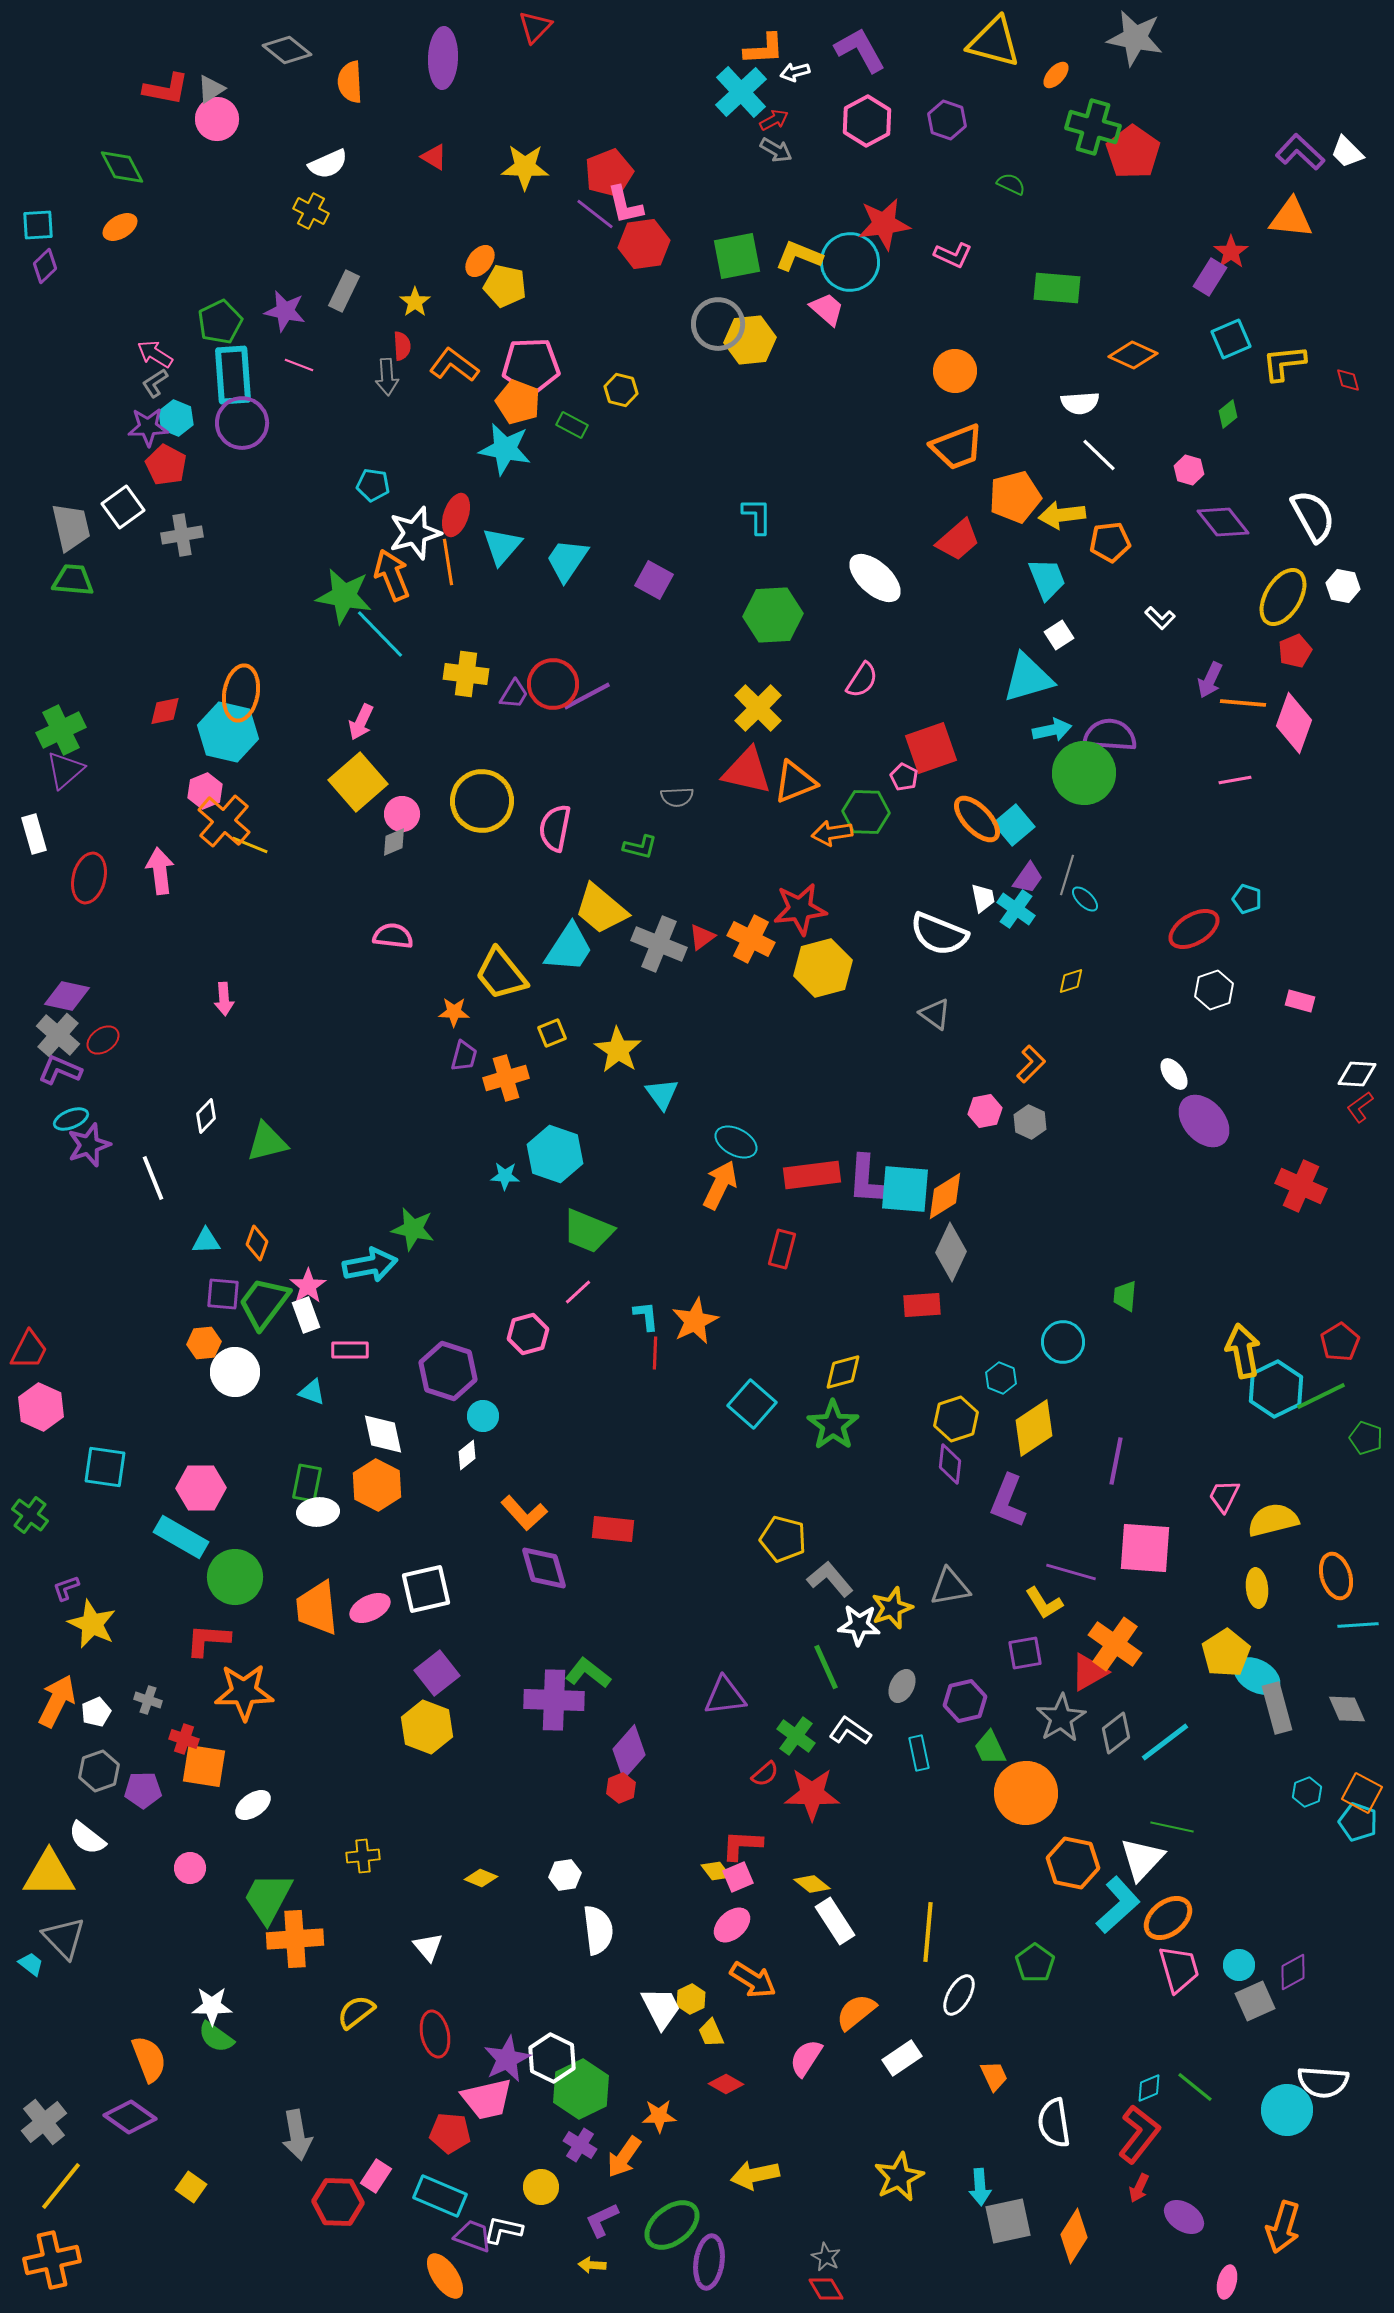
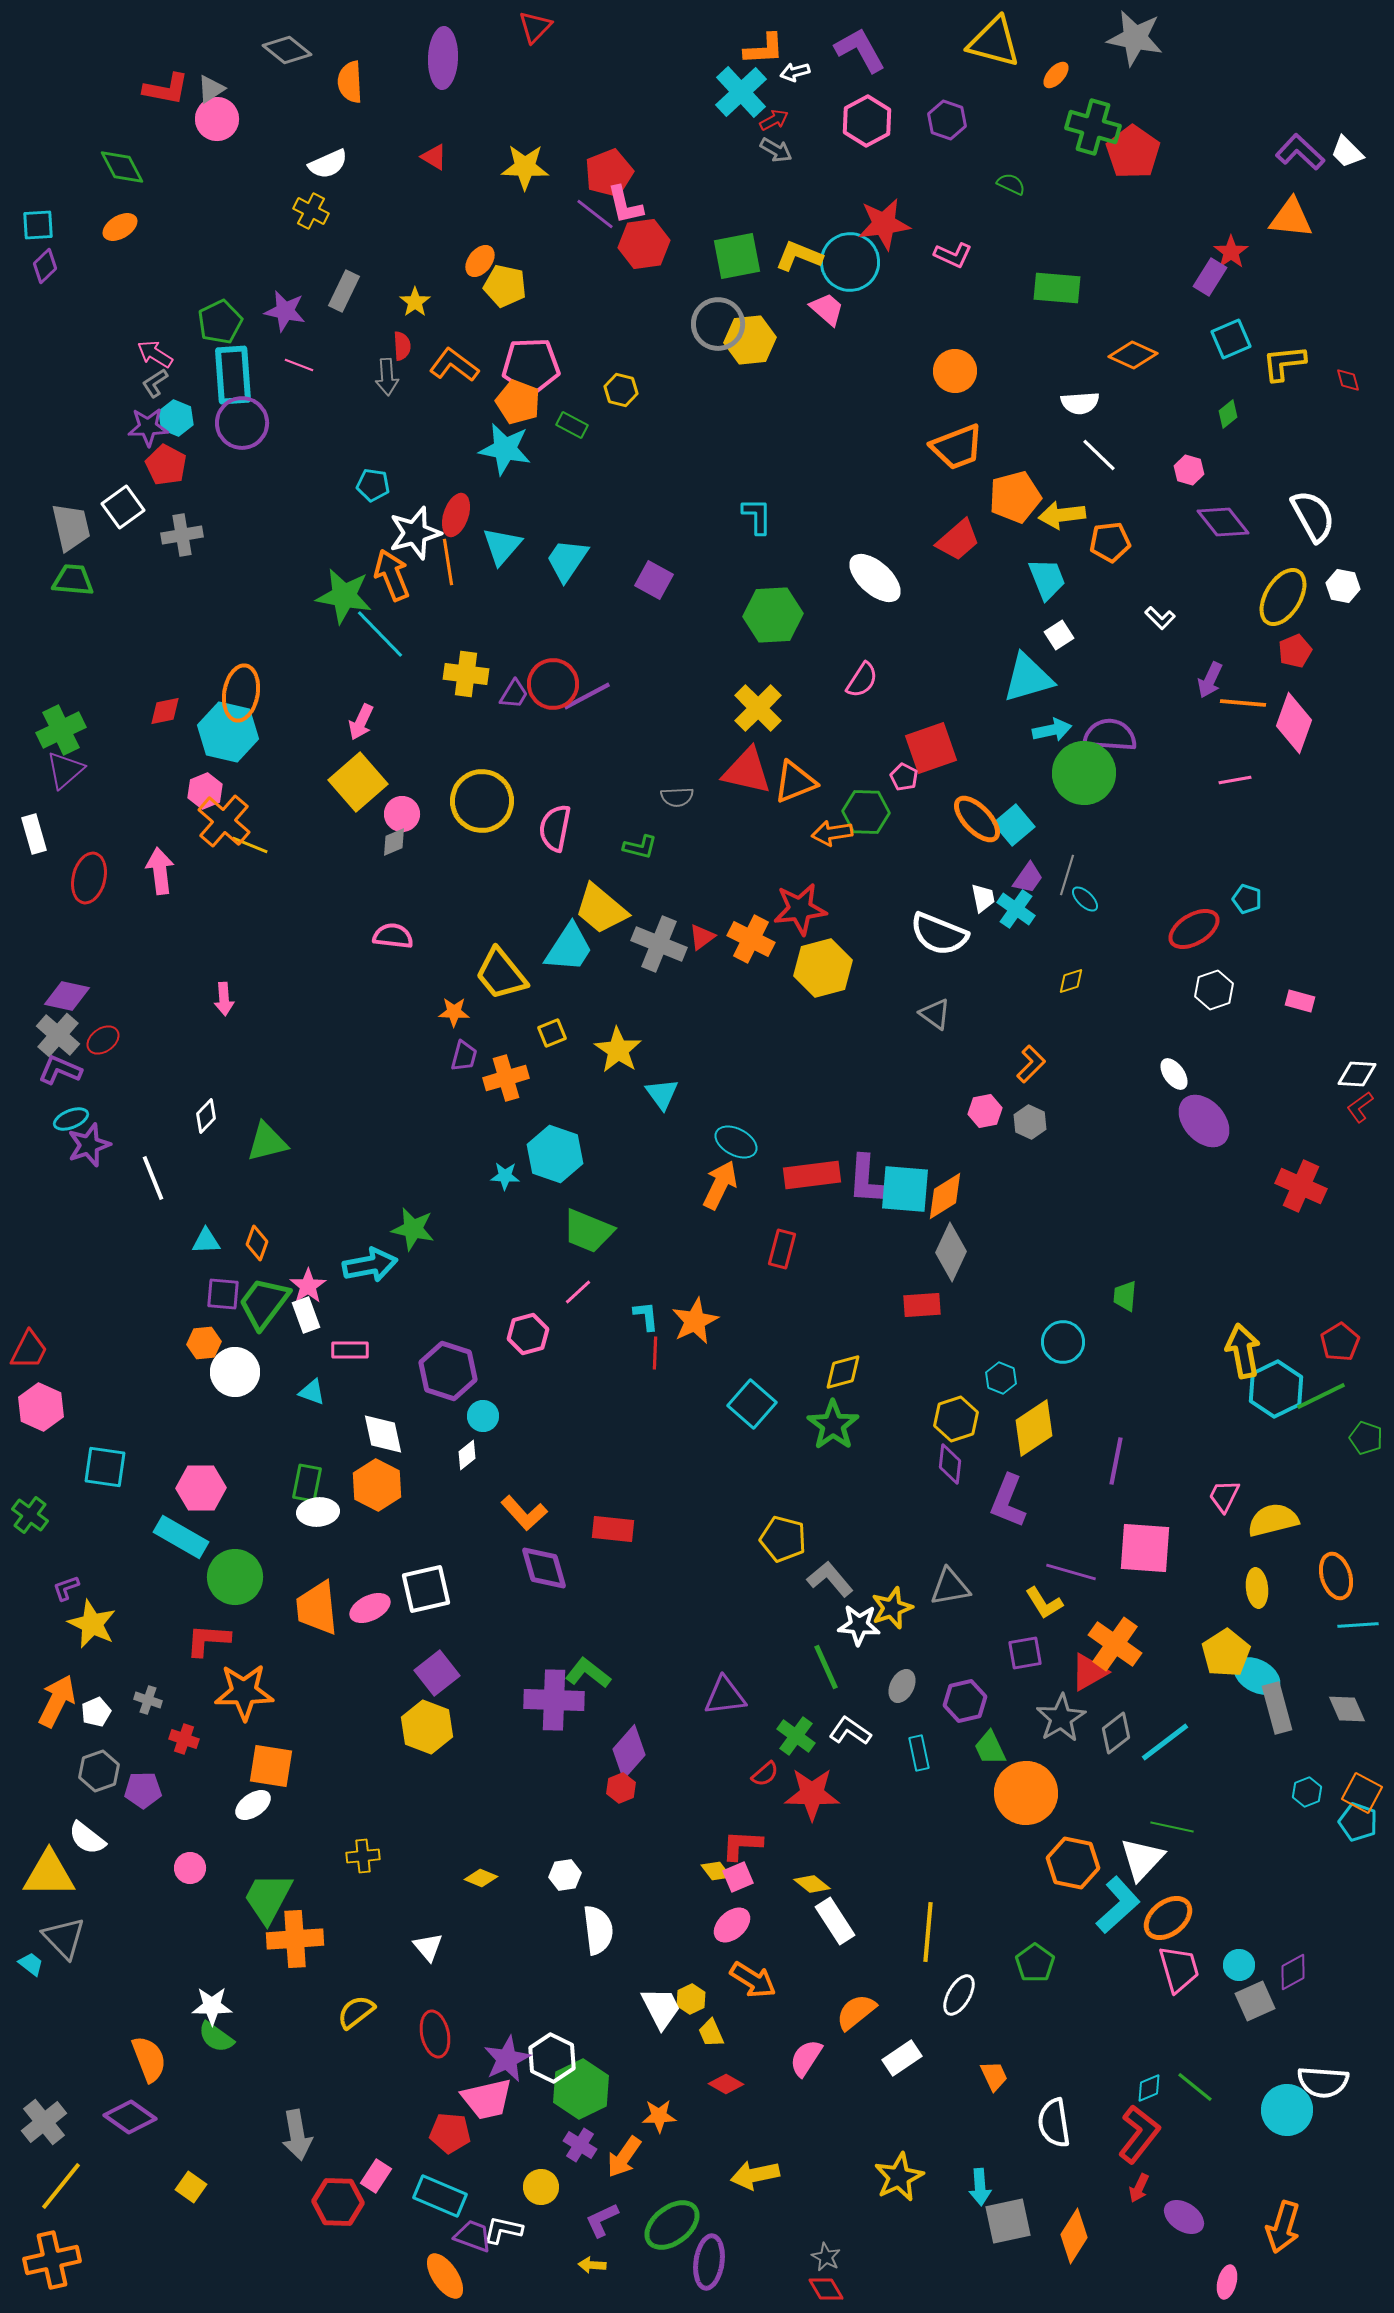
orange square at (204, 1766): moved 67 px right
